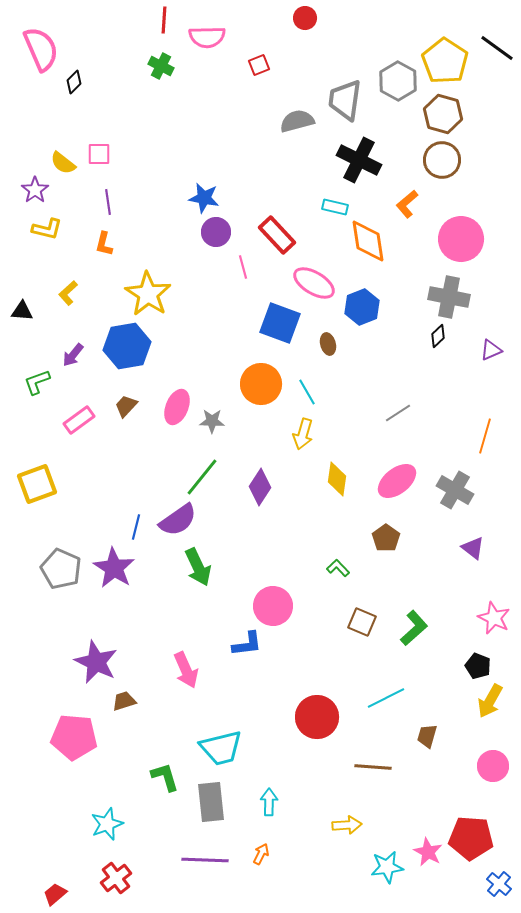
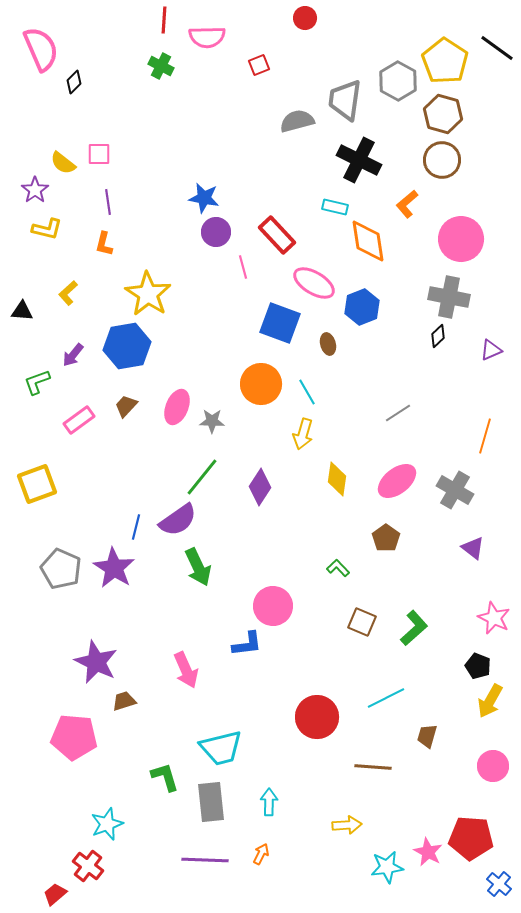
red cross at (116, 878): moved 28 px left, 12 px up; rotated 16 degrees counterclockwise
